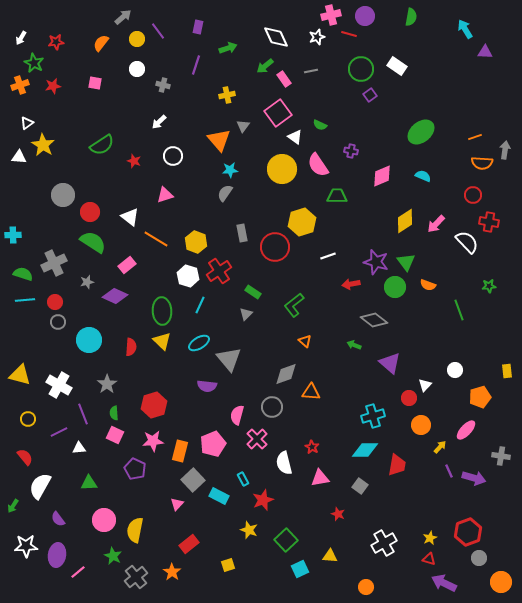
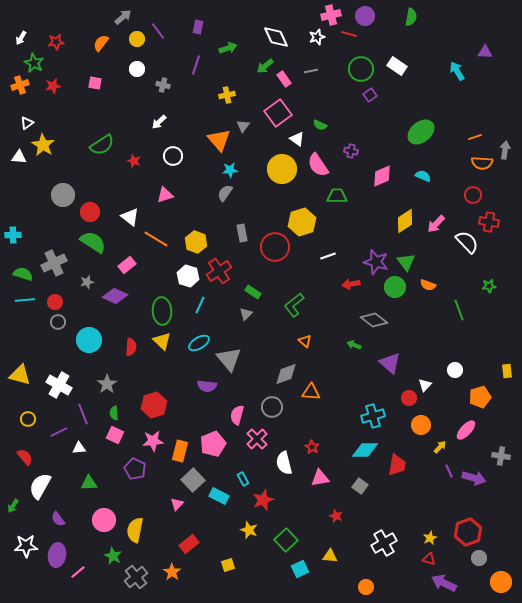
cyan arrow at (465, 29): moved 8 px left, 42 px down
white triangle at (295, 137): moved 2 px right, 2 px down
red star at (338, 514): moved 2 px left, 2 px down
